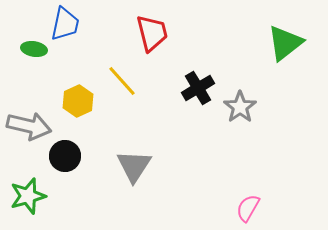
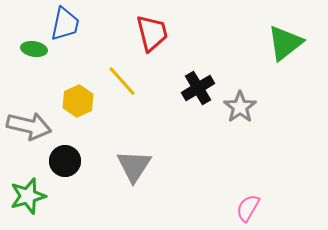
black circle: moved 5 px down
